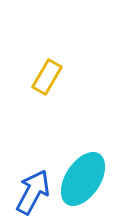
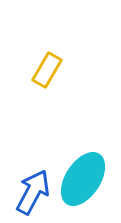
yellow rectangle: moved 7 px up
